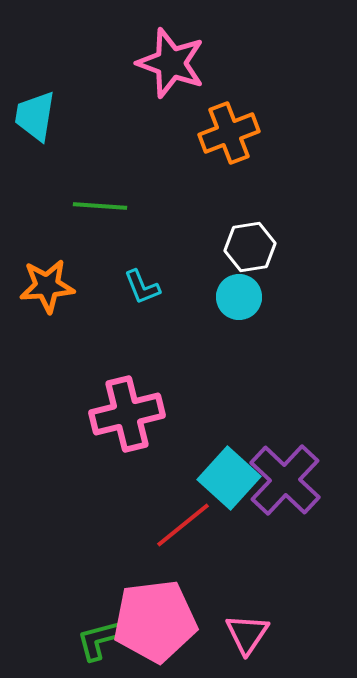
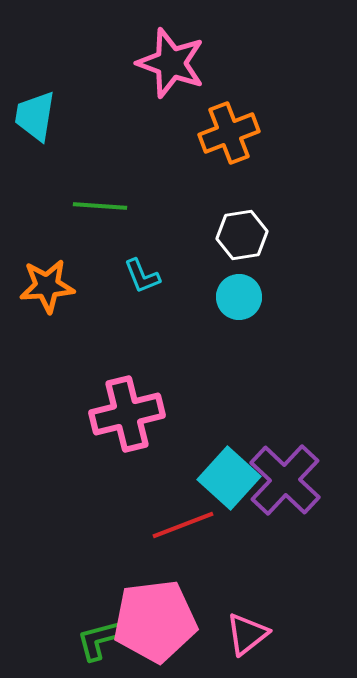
white hexagon: moved 8 px left, 12 px up
cyan L-shape: moved 11 px up
red line: rotated 18 degrees clockwise
pink triangle: rotated 18 degrees clockwise
